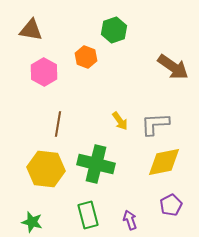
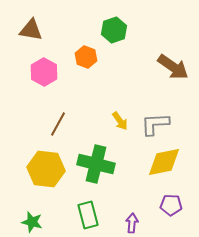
brown line: rotated 20 degrees clockwise
purple pentagon: rotated 30 degrees clockwise
purple arrow: moved 2 px right, 3 px down; rotated 24 degrees clockwise
